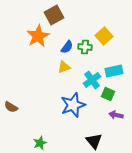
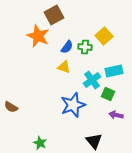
orange star: rotated 20 degrees counterclockwise
yellow triangle: rotated 40 degrees clockwise
green star: rotated 24 degrees counterclockwise
